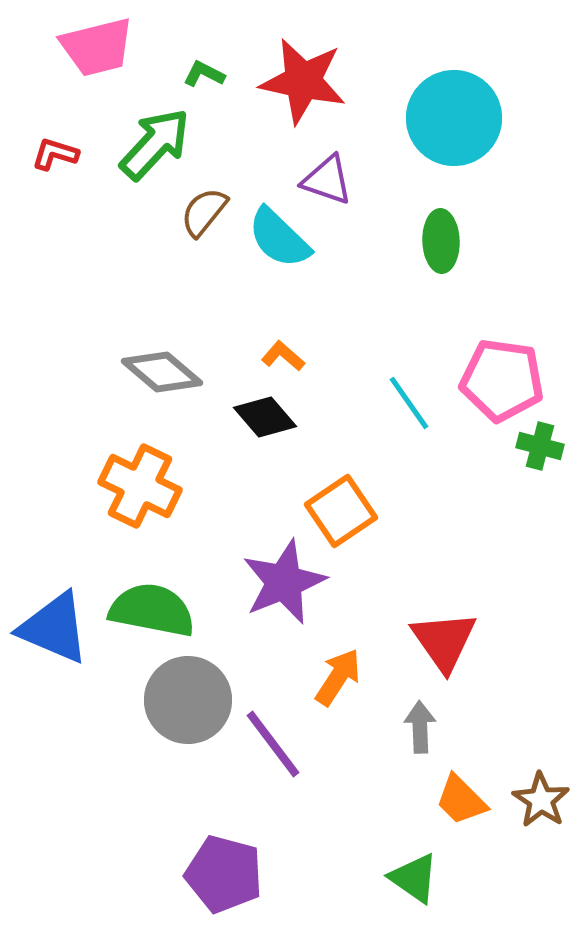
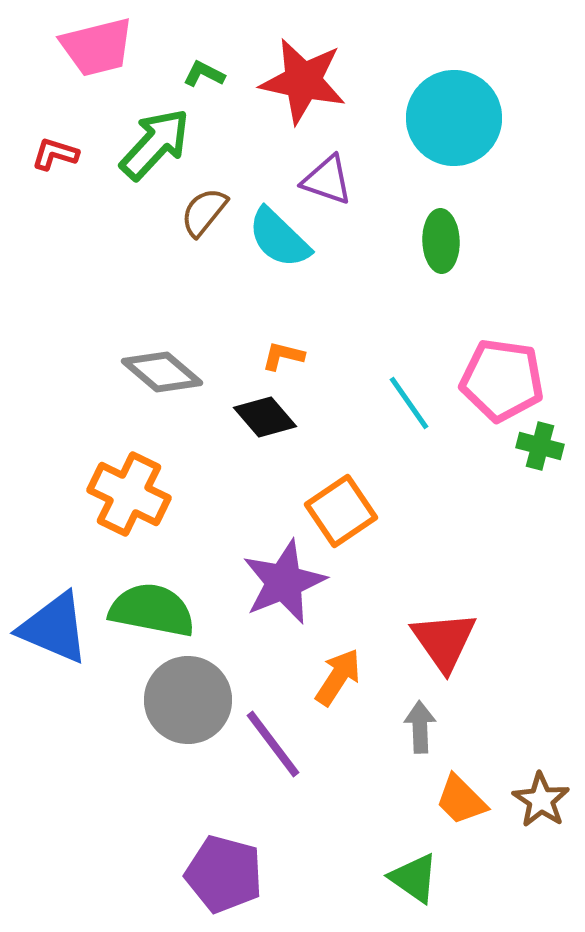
orange L-shape: rotated 27 degrees counterclockwise
orange cross: moved 11 px left, 8 px down
